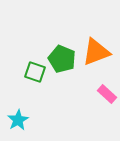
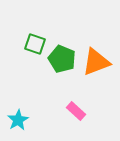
orange triangle: moved 10 px down
green square: moved 28 px up
pink rectangle: moved 31 px left, 17 px down
